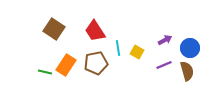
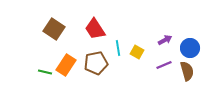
red trapezoid: moved 2 px up
